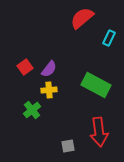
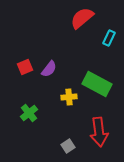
red square: rotated 14 degrees clockwise
green rectangle: moved 1 px right, 1 px up
yellow cross: moved 20 px right, 7 px down
green cross: moved 3 px left, 3 px down
gray square: rotated 24 degrees counterclockwise
